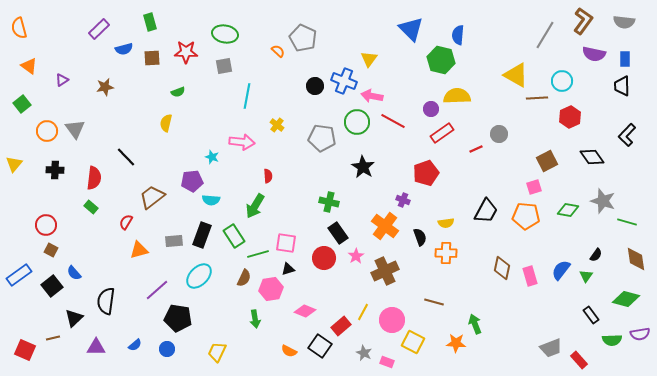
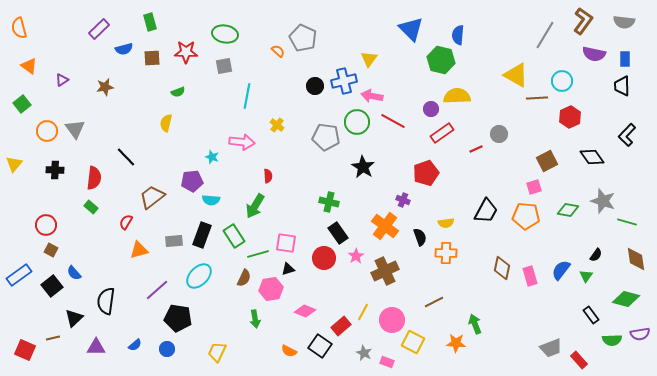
blue cross at (344, 81): rotated 35 degrees counterclockwise
gray pentagon at (322, 138): moved 4 px right, 1 px up
brown line at (434, 302): rotated 42 degrees counterclockwise
